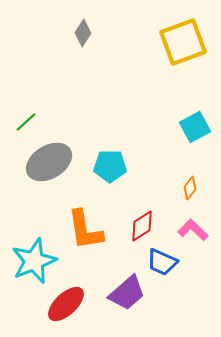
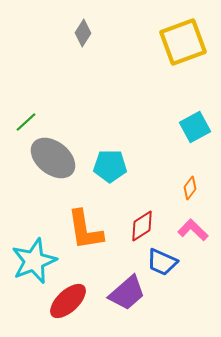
gray ellipse: moved 4 px right, 4 px up; rotated 69 degrees clockwise
red ellipse: moved 2 px right, 3 px up
